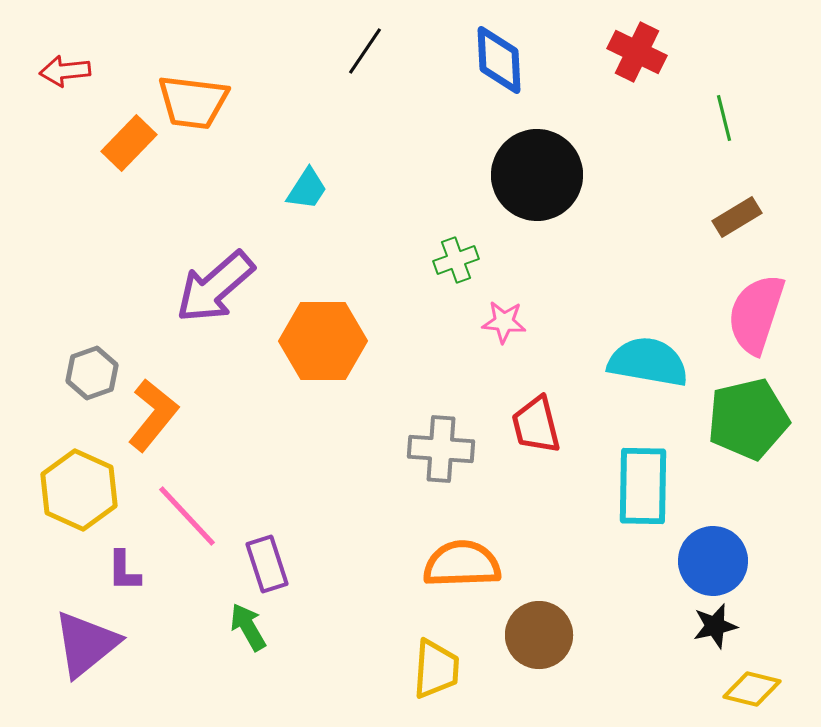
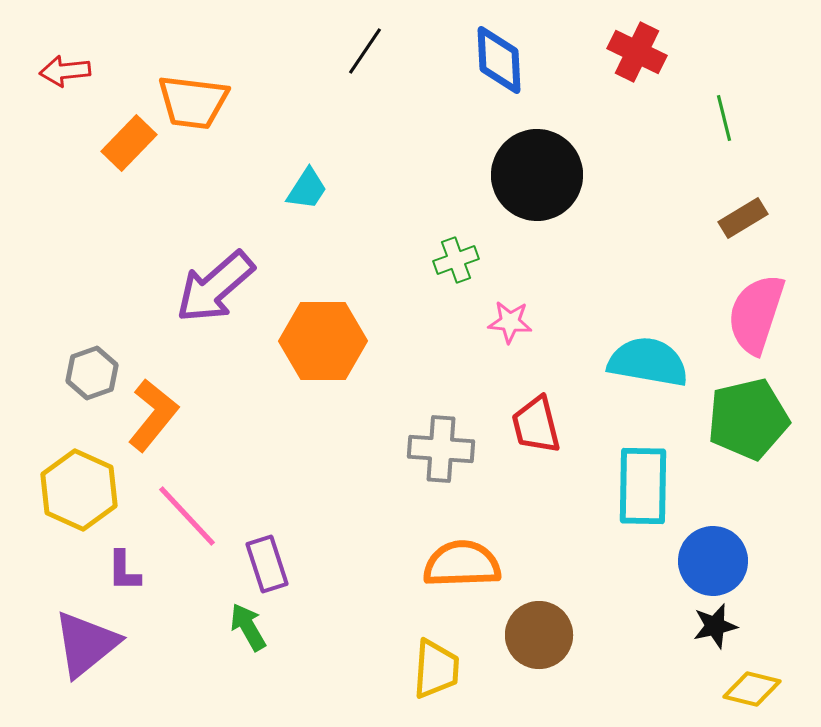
brown rectangle: moved 6 px right, 1 px down
pink star: moved 6 px right
